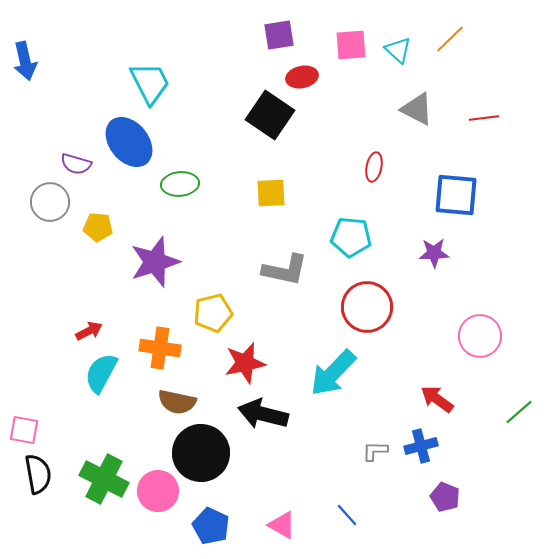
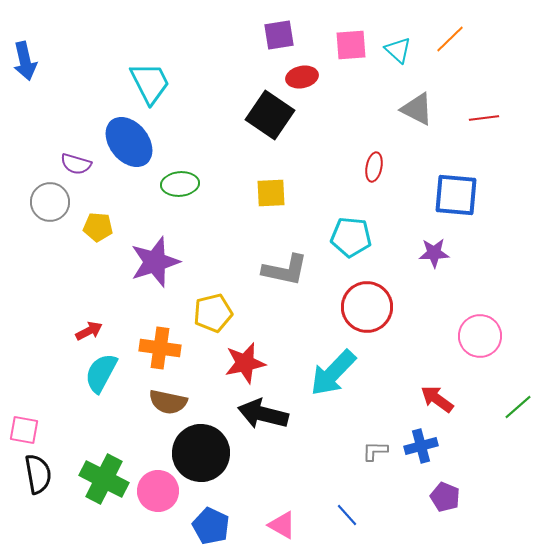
brown semicircle at (177, 402): moved 9 px left
green line at (519, 412): moved 1 px left, 5 px up
